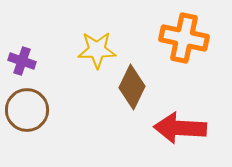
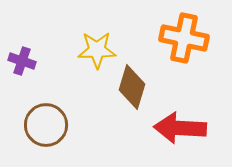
brown diamond: rotated 9 degrees counterclockwise
brown circle: moved 19 px right, 15 px down
